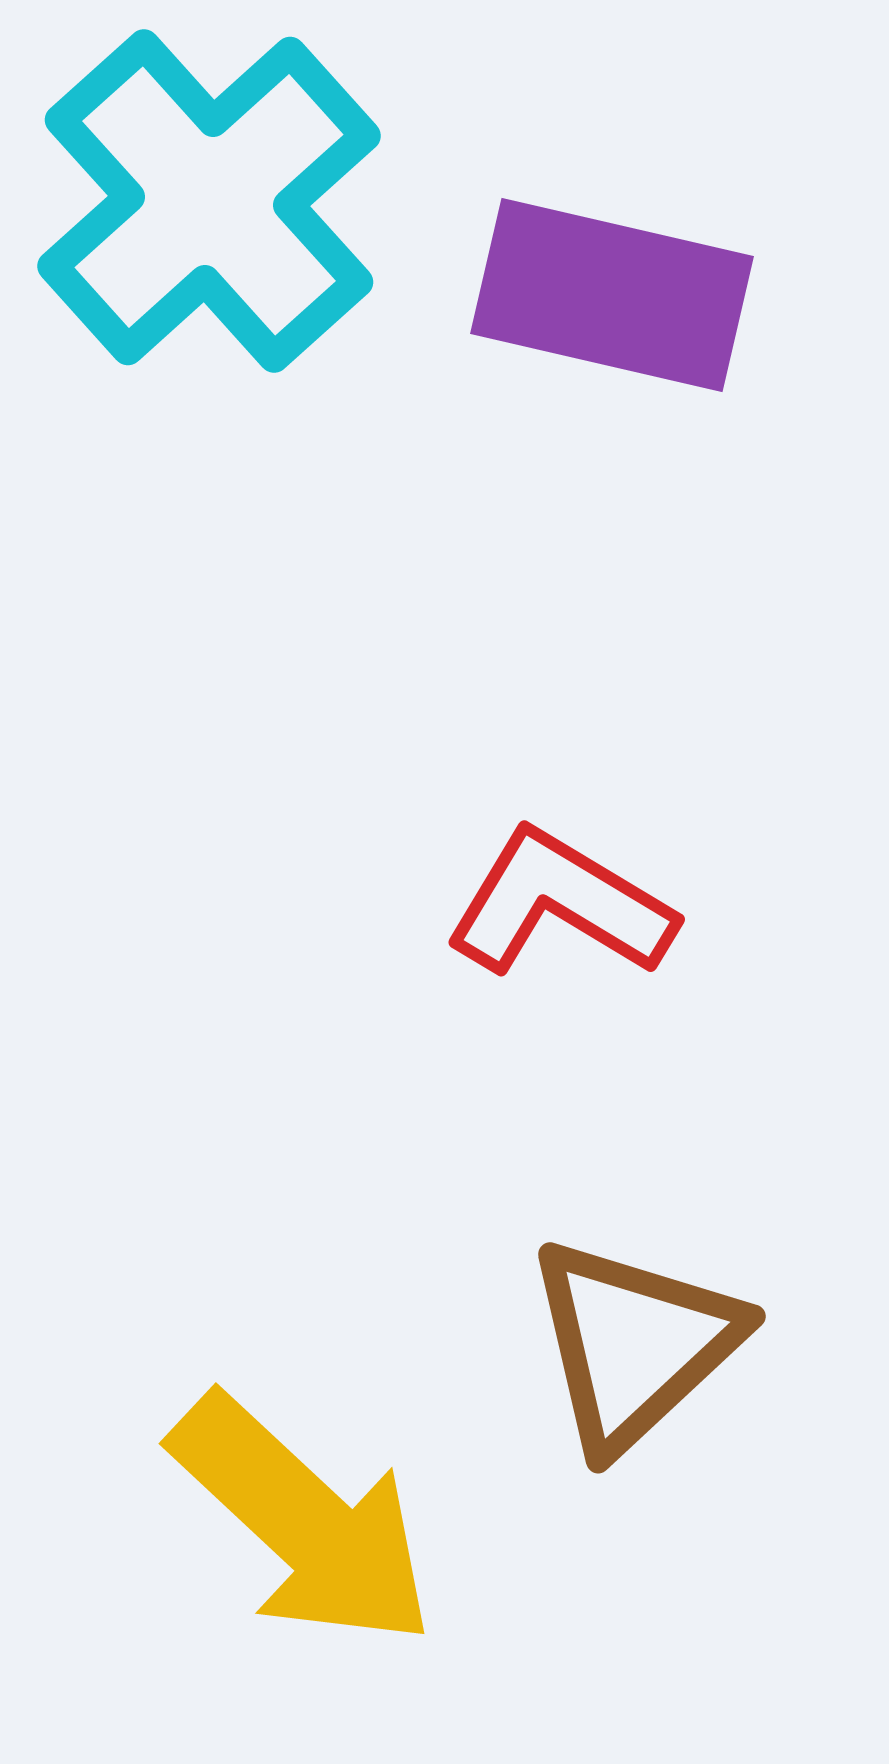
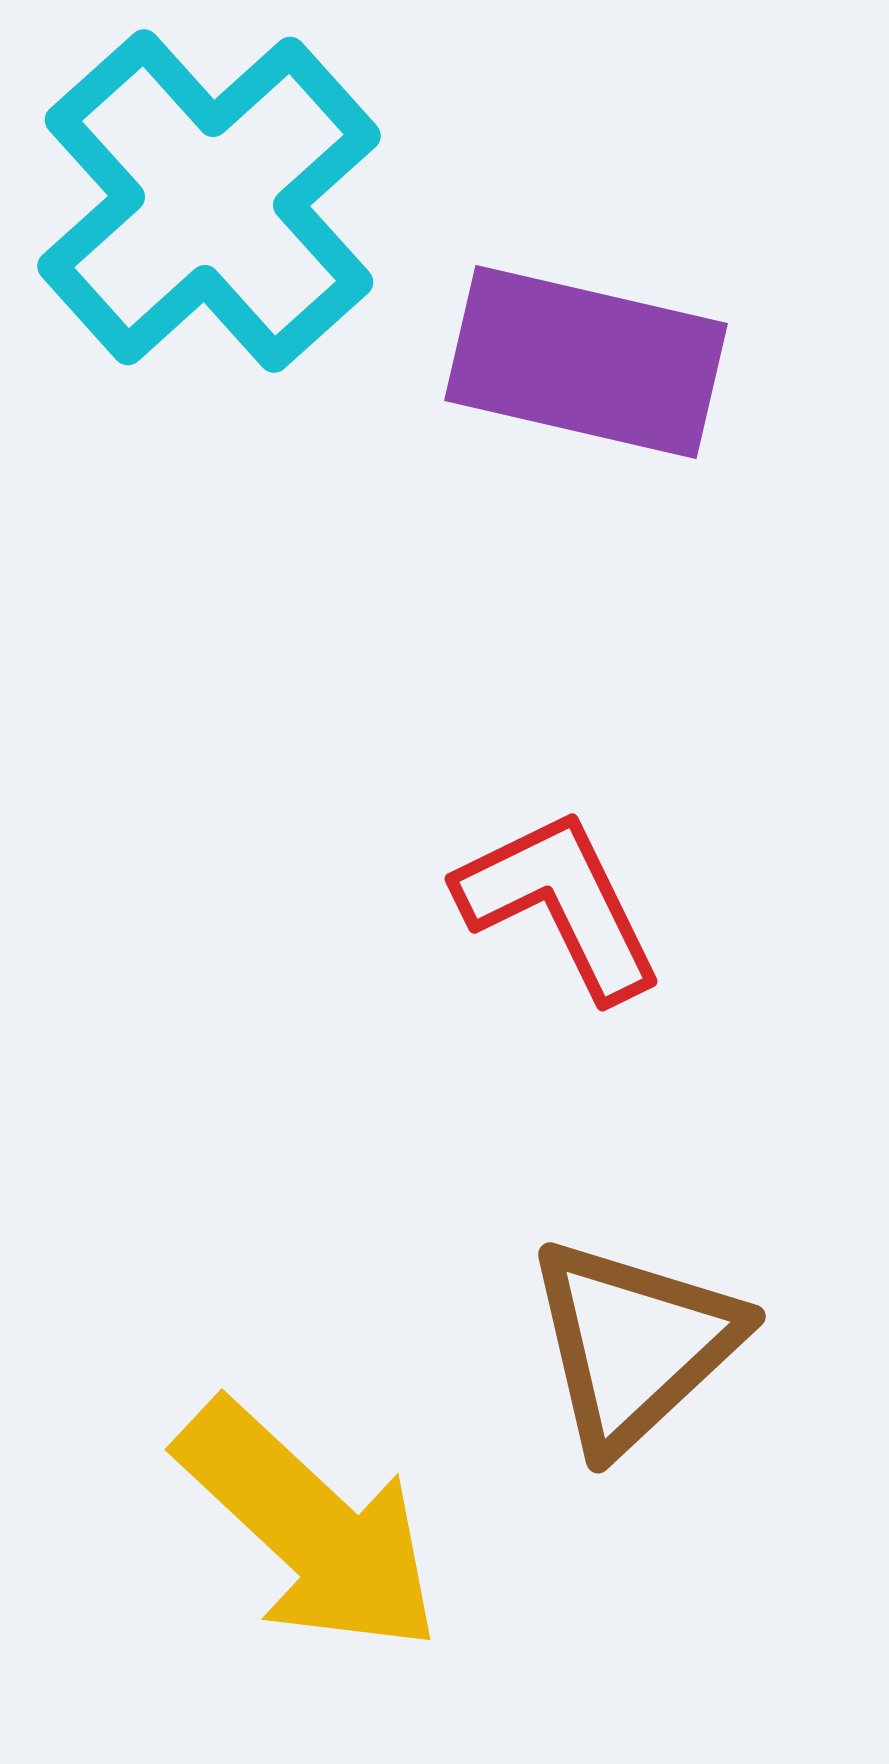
purple rectangle: moved 26 px left, 67 px down
red L-shape: rotated 33 degrees clockwise
yellow arrow: moved 6 px right, 6 px down
